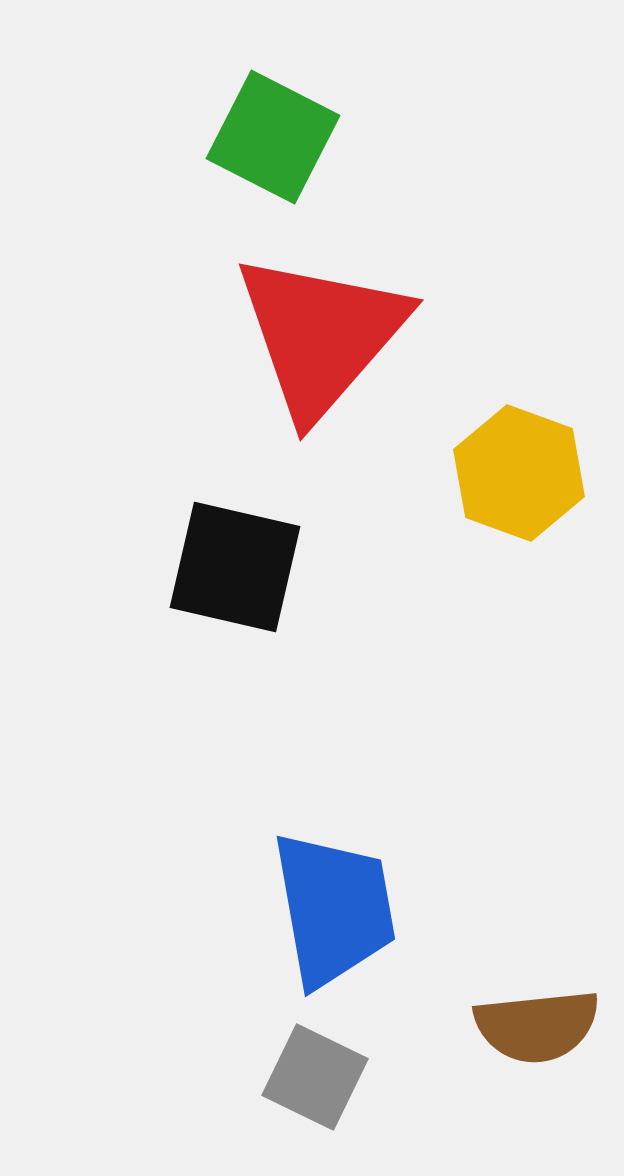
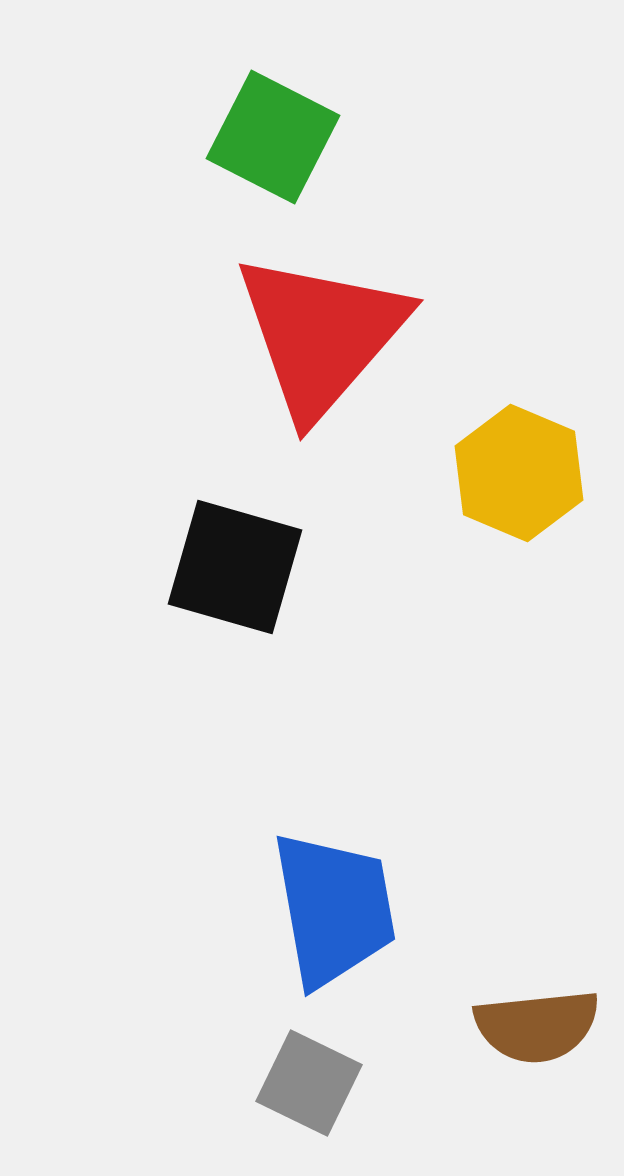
yellow hexagon: rotated 3 degrees clockwise
black square: rotated 3 degrees clockwise
gray square: moved 6 px left, 6 px down
